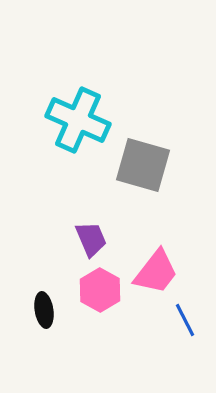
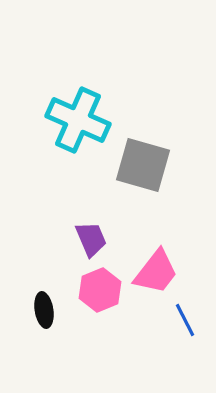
pink hexagon: rotated 9 degrees clockwise
